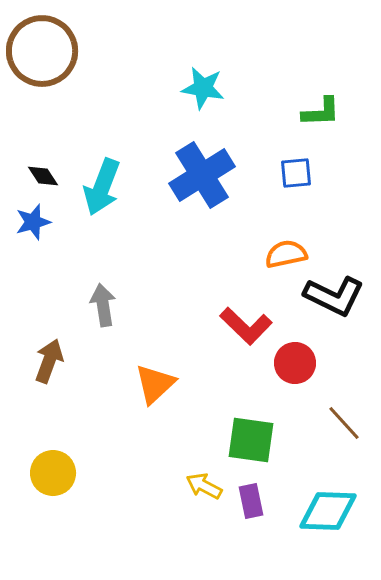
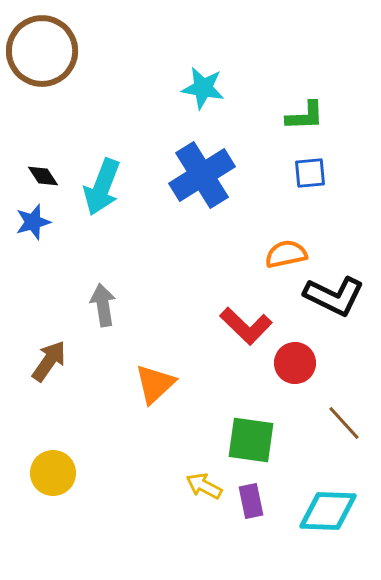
green L-shape: moved 16 px left, 4 px down
blue square: moved 14 px right
brown arrow: rotated 15 degrees clockwise
